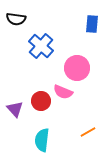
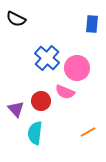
black semicircle: rotated 18 degrees clockwise
blue cross: moved 6 px right, 12 px down
pink semicircle: moved 2 px right
purple triangle: moved 1 px right
cyan semicircle: moved 7 px left, 7 px up
